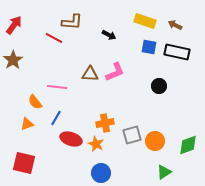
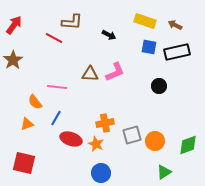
black rectangle: rotated 25 degrees counterclockwise
